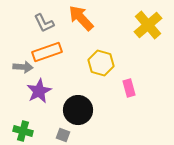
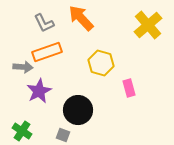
green cross: moved 1 px left; rotated 18 degrees clockwise
